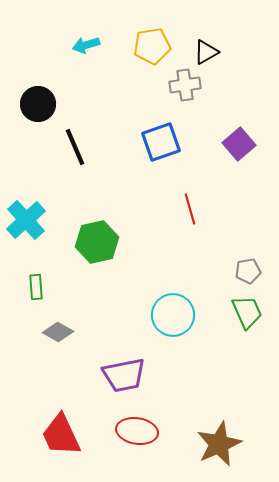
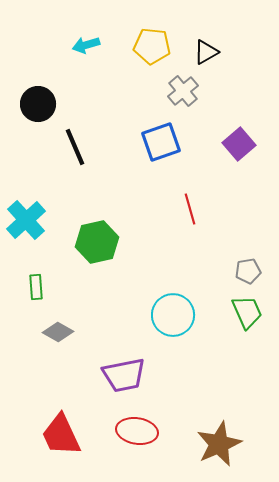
yellow pentagon: rotated 15 degrees clockwise
gray cross: moved 2 px left, 6 px down; rotated 32 degrees counterclockwise
